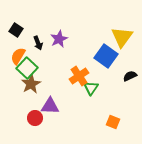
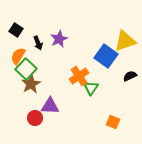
yellow triangle: moved 3 px right, 4 px down; rotated 35 degrees clockwise
green square: moved 1 px left, 1 px down
